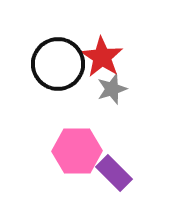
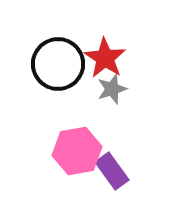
red star: moved 3 px right, 1 px down
pink hexagon: rotated 9 degrees counterclockwise
purple rectangle: moved 2 px left, 2 px up; rotated 9 degrees clockwise
